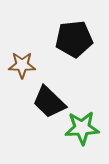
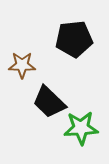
green star: moved 1 px left
